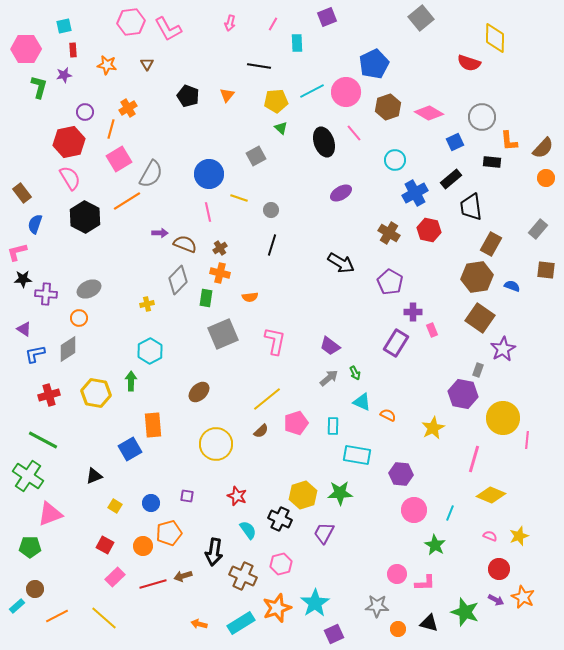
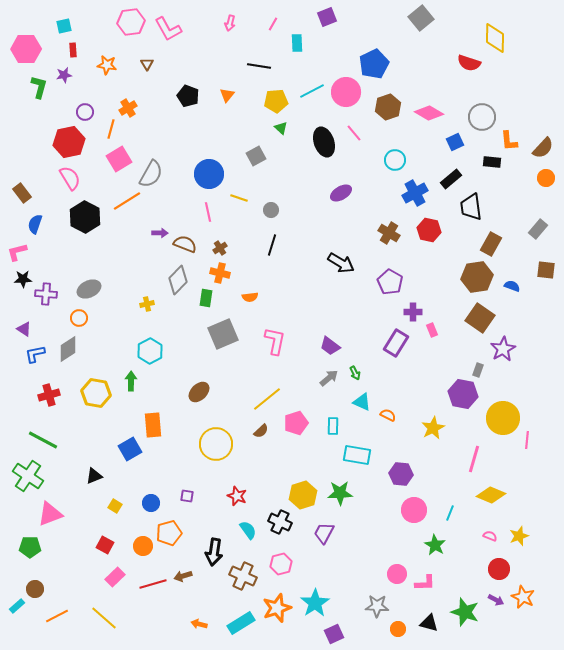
black cross at (280, 519): moved 3 px down
